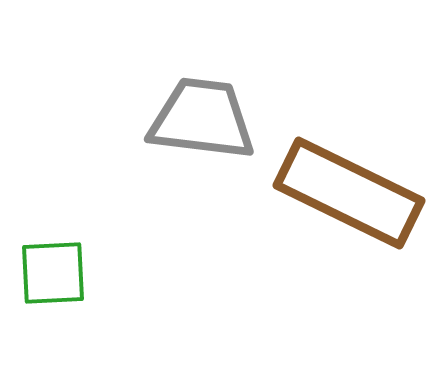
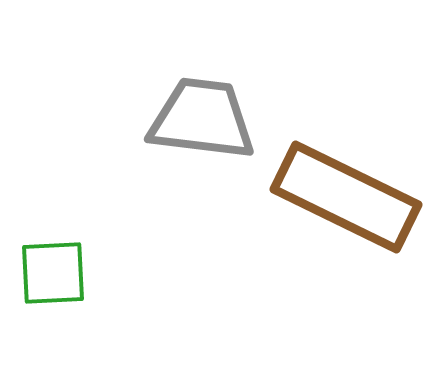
brown rectangle: moved 3 px left, 4 px down
